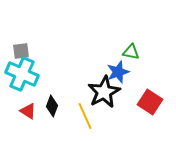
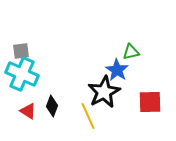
green triangle: rotated 24 degrees counterclockwise
blue star: moved 1 px left, 2 px up; rotated 20 degrees counterclockwise
red square: rotated 35 degrees counterclockwise
yellow line: moved 3 px right
